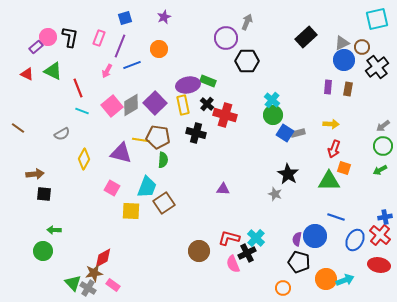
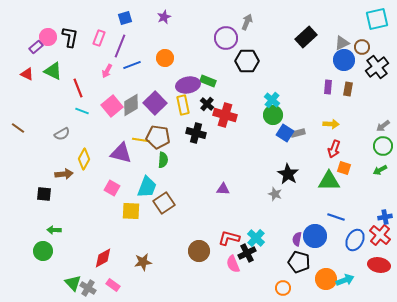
orange circle at (159, 49): moved 6 px right, 9 px down
brown arrow at (35, 174): moved 29 px right
brown star at (94, 273): moved 49 px right, 11 px up
